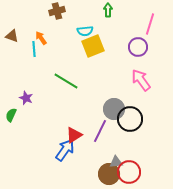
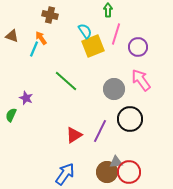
brown cross: moved 7 px left, 4 px down; rotated 28 degrees clockwise
pink line: moved 34 px left, 10 px down
cyan semicircle: rotated 119 degrees counterclockwise
cyan line: rotated 28 degrees clockwise
green line: rotated 10 degrees clockwise
gray circle: moved 20 px up
blue arrow: moved 24 px down
brown circle: moved 2 px left, 2 px up
